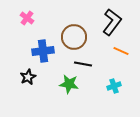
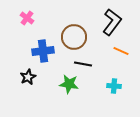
cyan cross: rotated 24 degrees clockwise
